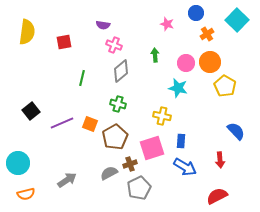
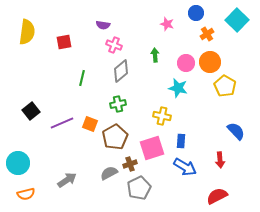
green cross: rotated 28 degrees counterclockwise
